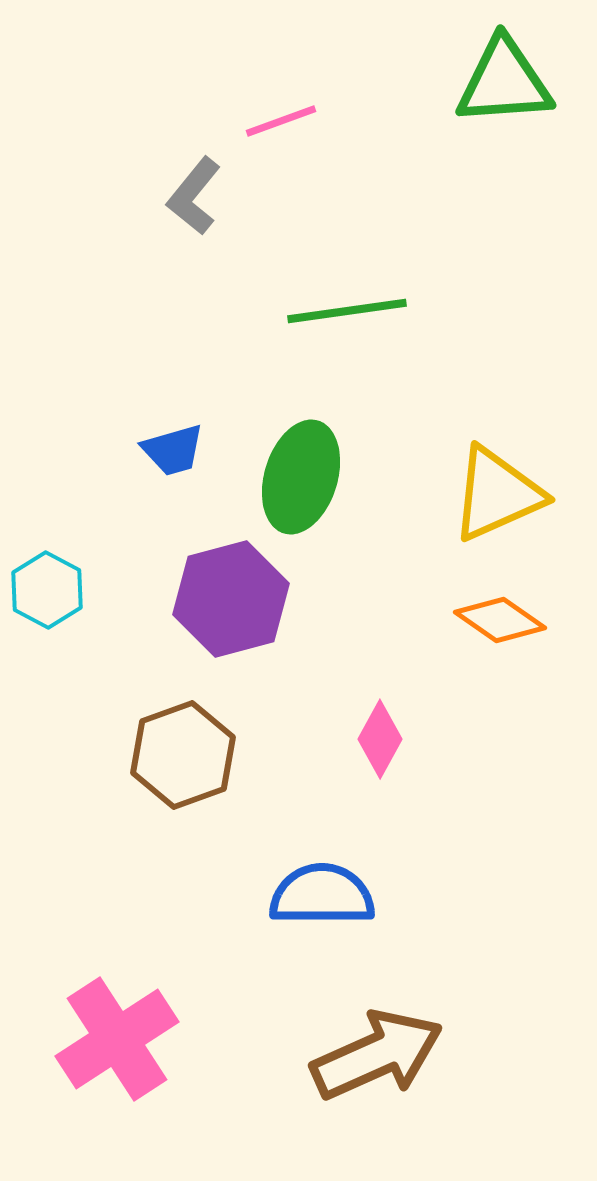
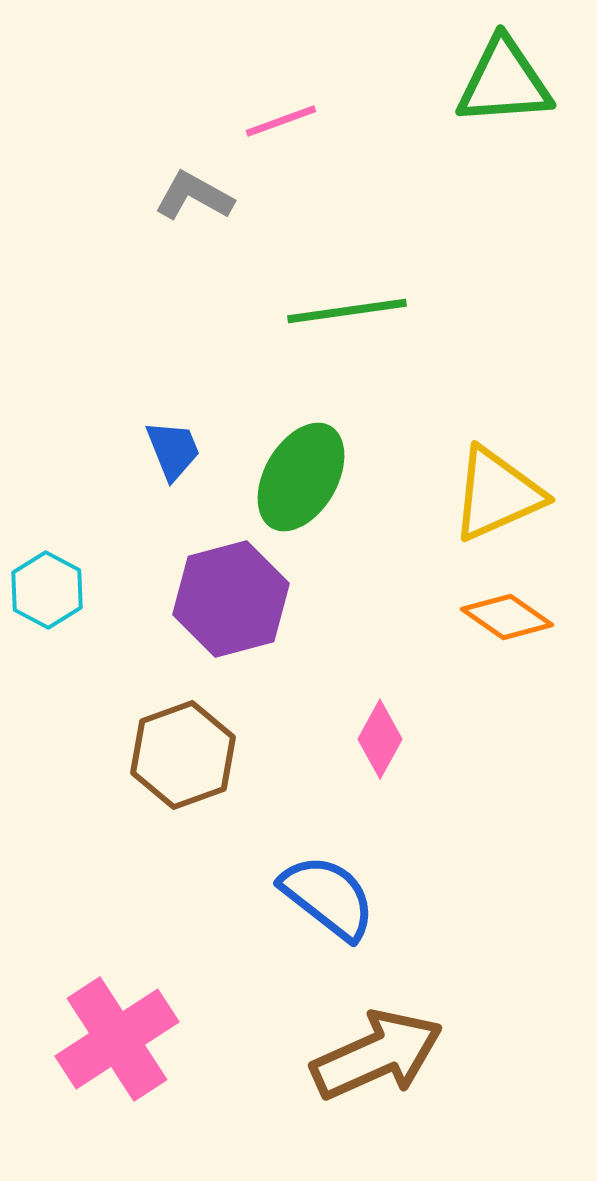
gray L-shape: rotated 80 degrees clockwise
blue trapezoid: rotated 96 degrees counterclockwise
green ellipse: rotated 13 degrees clockwise
orange diamond: moved 7 px right, 3 px up
blue semicircle: moved 6 px right, 2 px down; rotated 38 degrees clockwise
